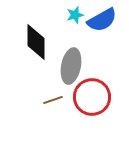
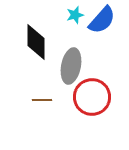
blue semicircle: rotated 20 degrees counterclockwise
brown line: moved 11 px left; rotated 18 degrees clockwise
